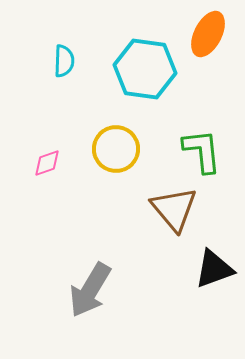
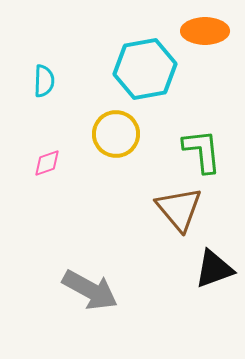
orange ellipse: moved 3 px left, 3 px up; rotated 63 degrees clockwise
cyan semicircle: moved 20 px left, 20 px down
cyan hexagon: rotated 18 degrees counterclockwise
yellow circle: moved 15 px up
brown triangle: moved 5 px right
gray arrow: rotated 92 degrees counterclockwise
